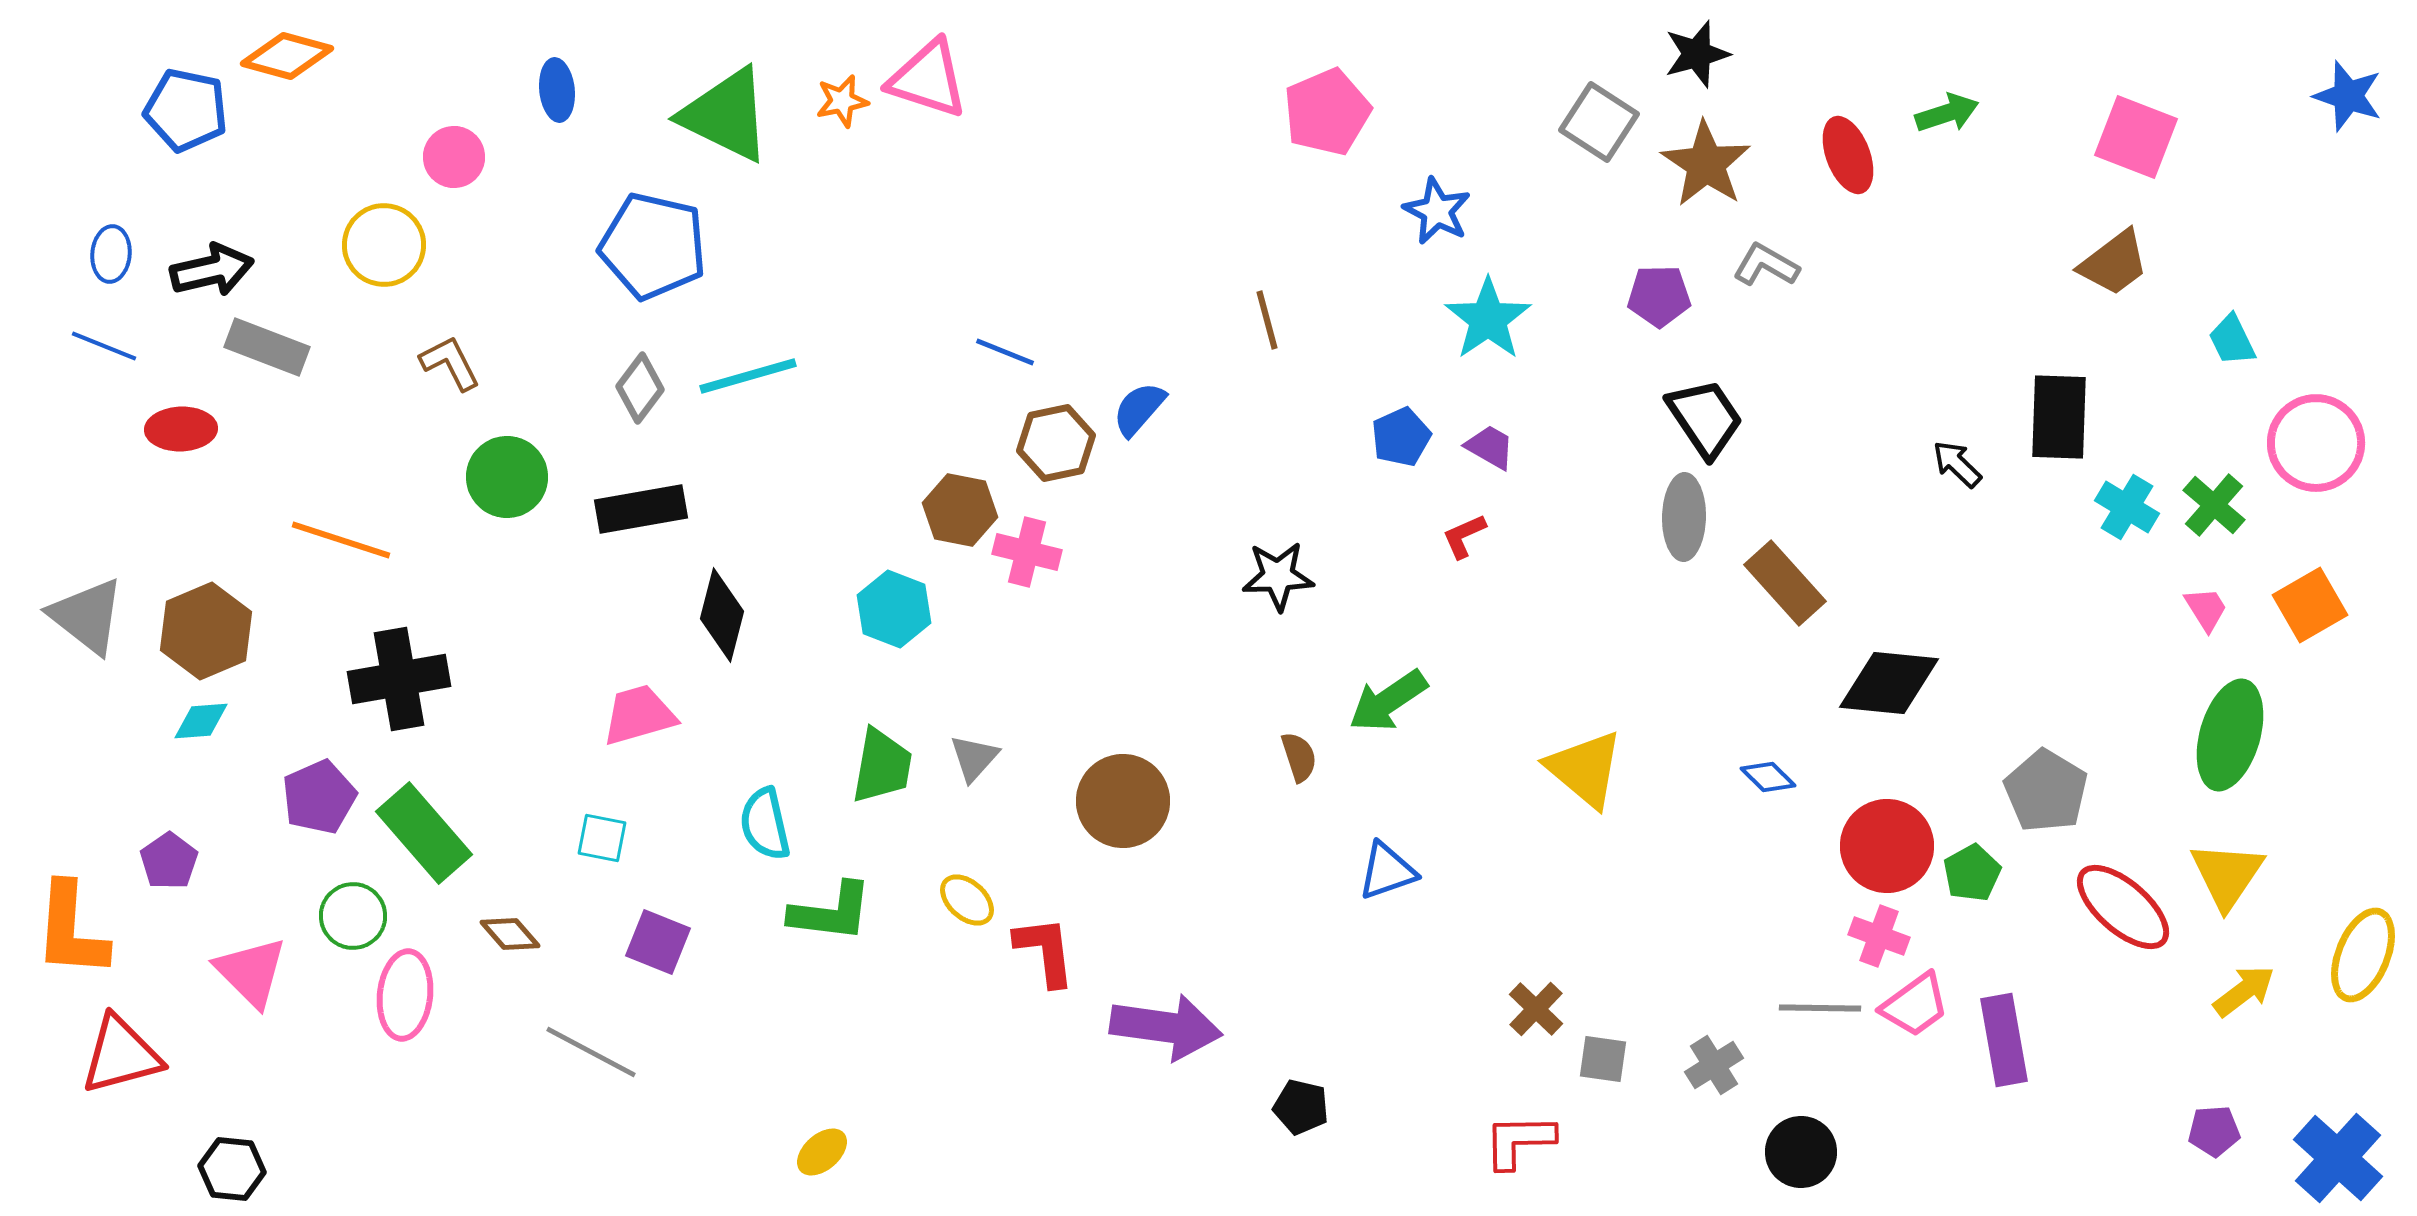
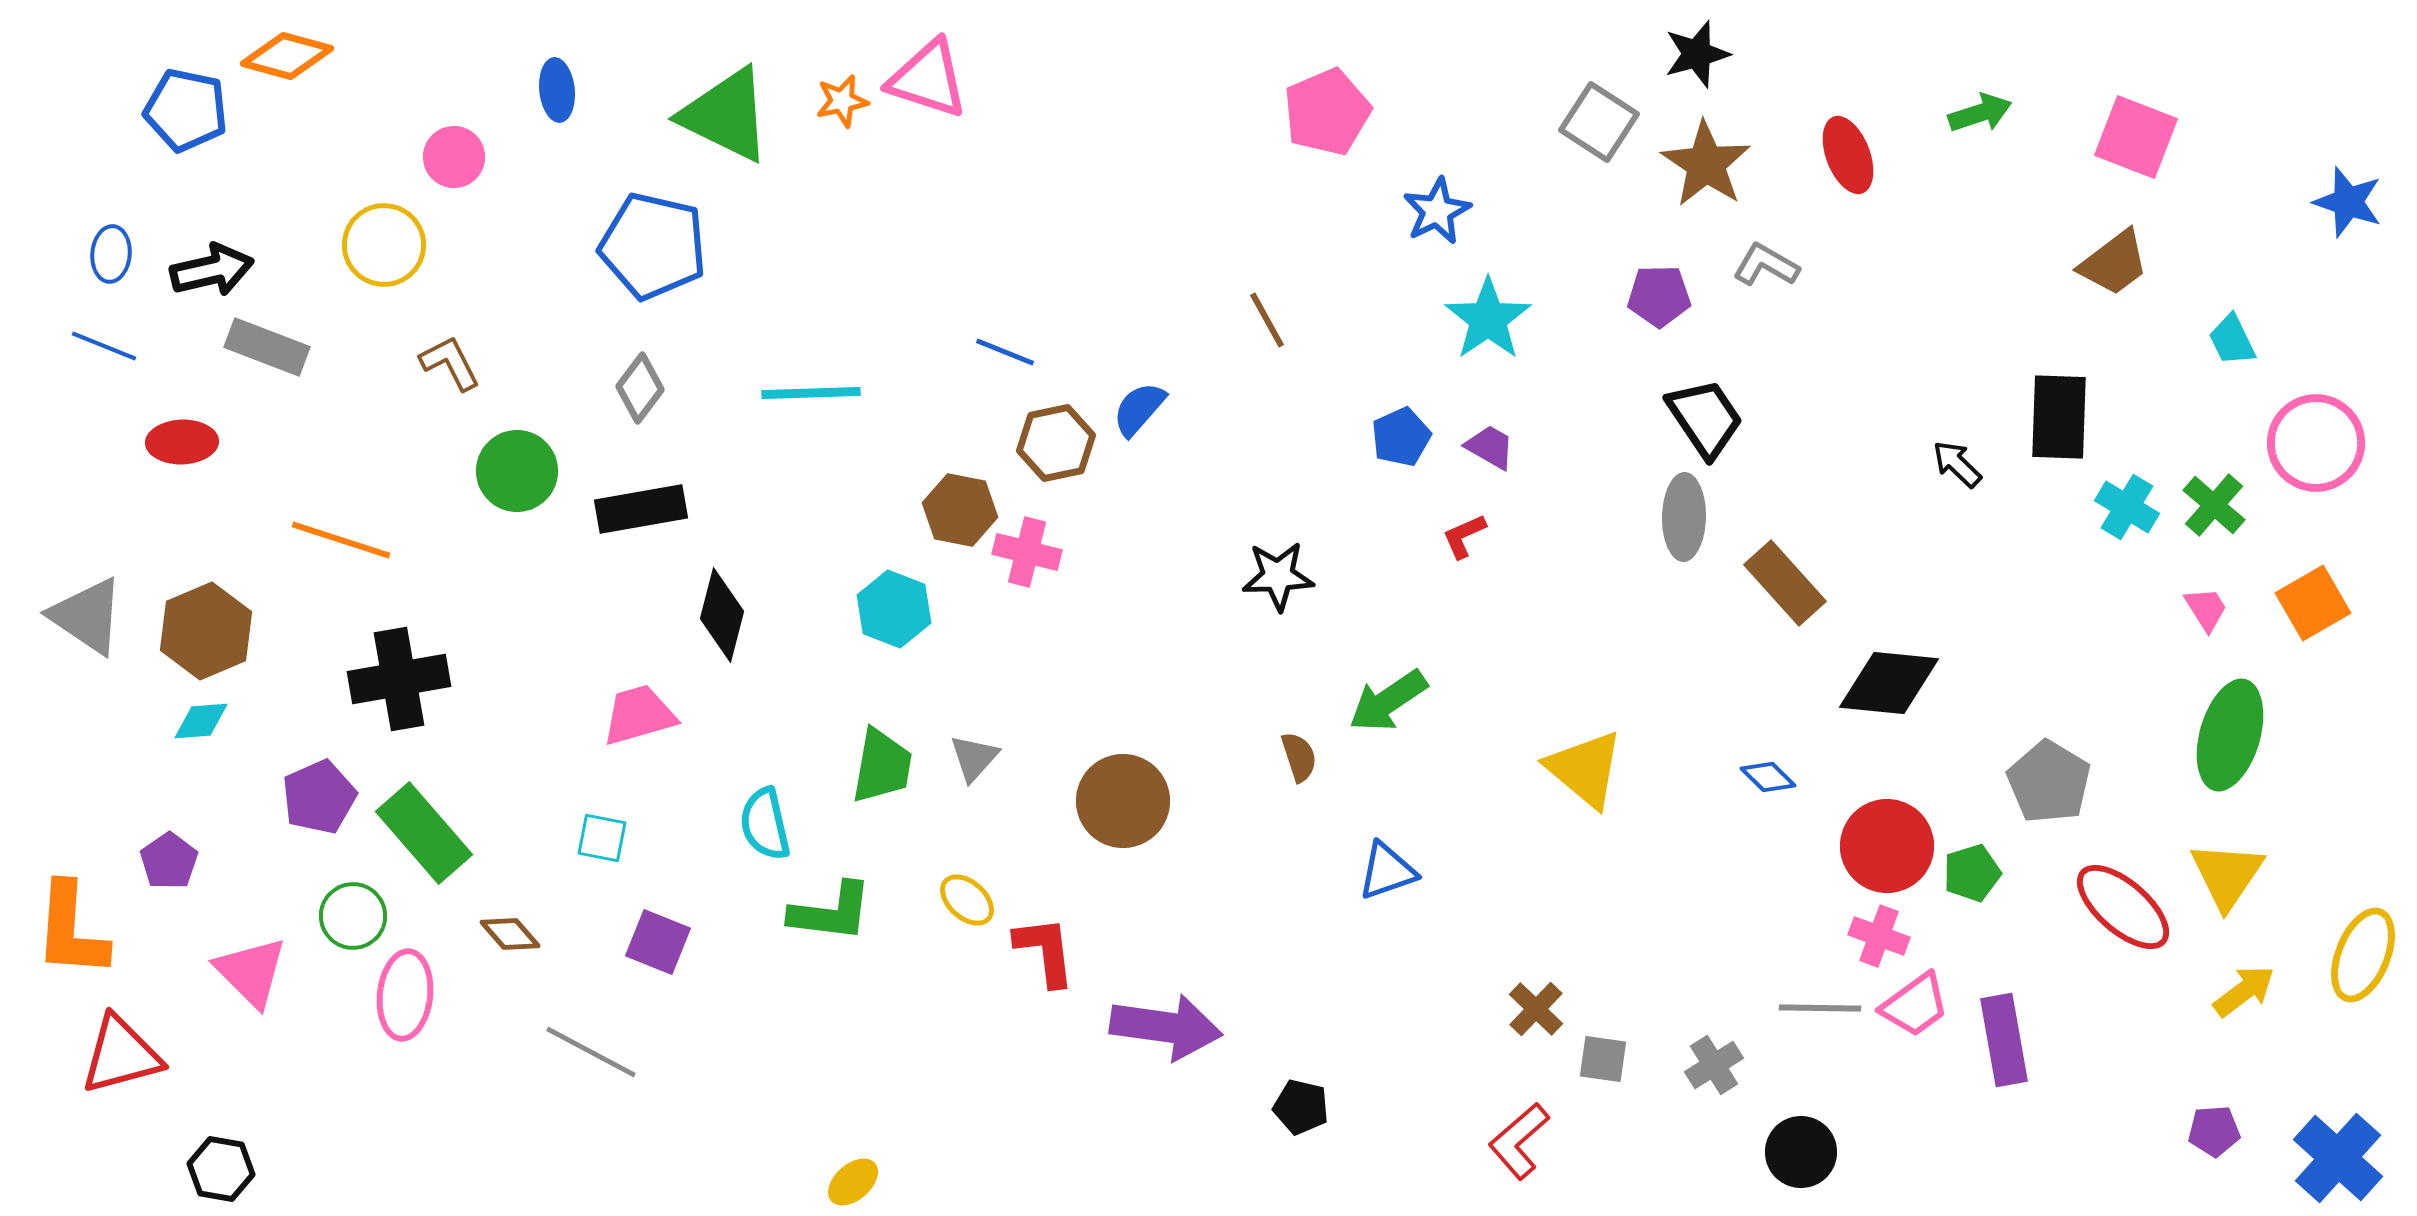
blue star at (2348, 96): moved 106 px down
green arrow at (1947, 113): moved 33 px right
blue star at (1437, 211): rotated 18 degrees clockwise
brown line at (1267, 320): rotated 14 degrees counterclockwise
cyan line at (748, 376): moved 63 px right, 17 px down; rotated 14 degrees clockwise
red ellipse at (181, 429): moved 1 px right, 13 px down
green circle at (507, 477): moved 10 px right, 6 px up
orange square at (2310, 605): moved 3 px right, 2 px up
gray triangle at (87, 616): rotated 4 degrees counterclockwise
gray pentagon at (2046, 791): moved 3 px right, 9 px up
green pentagon at (1972, 873): rotated 12 degrees clockwise
red L-shape at (1519, 1141): rotated 40 degrees counterclockwise
yellow ellipse at (822, 1152): moved 31 px right, 30 px down
black hexagon at (232, 1169): moved 11 px left; rotated 4 degrees clockwise
